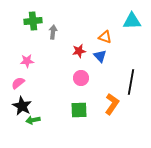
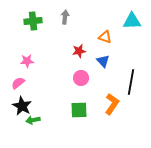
gray arrow: moved 12 px right, 15 px up
blue triangle: moved 3 px right, 5 px down
